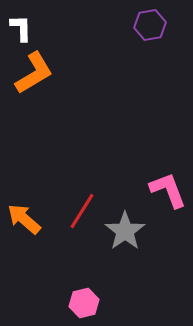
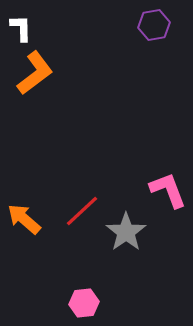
purple hexagon: moved 4 px right
orange L-shape: moved 1 px right; rotated 6 degrees counterclockwise
red line: rotated 15 degrees clockwise
gray star: moved 1 px right, 1 px down
pink hexagon: rotated 8 degrees clockwise
